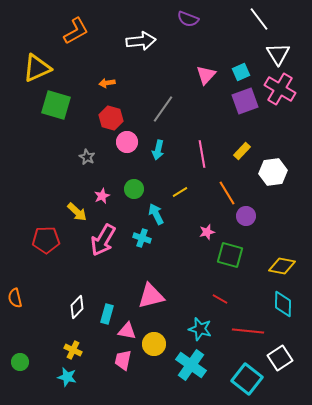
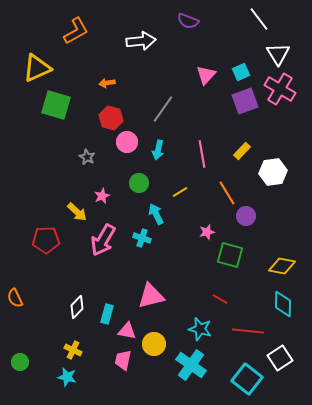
purple semicircle at (188, 19): moved 2 px down
green circle at (134, 189): moved 5 px right, 6 px up
orange semicircle at (15, 298): rotated 12 degrees counterclockwise
